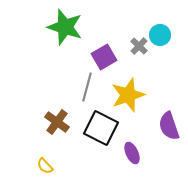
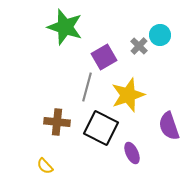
brown cross: rotated 30 degrees counterclockwise
